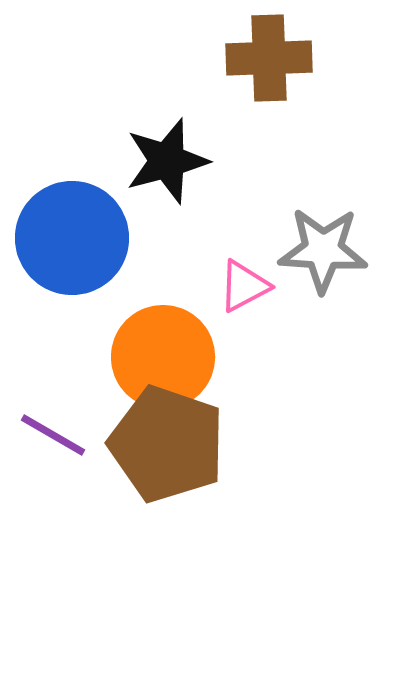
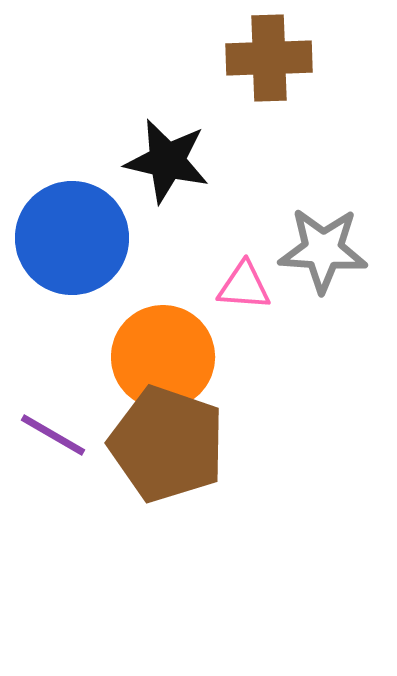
black star: rotated 28 degrees clockwise
pink triangle: rotated 32 degrees clockwise
